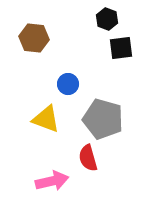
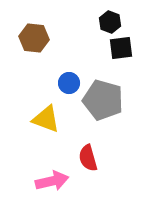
black hexagon: moved 3 px right, 3 px down
blue circle: moved 1 px right, 1 px up
gray pentagon: moved 19 px up
